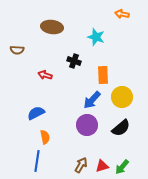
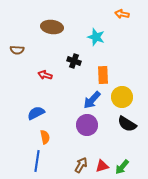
black semicircle: moved 6 px right, 4 px up; rotated 72 degrees clockwise
